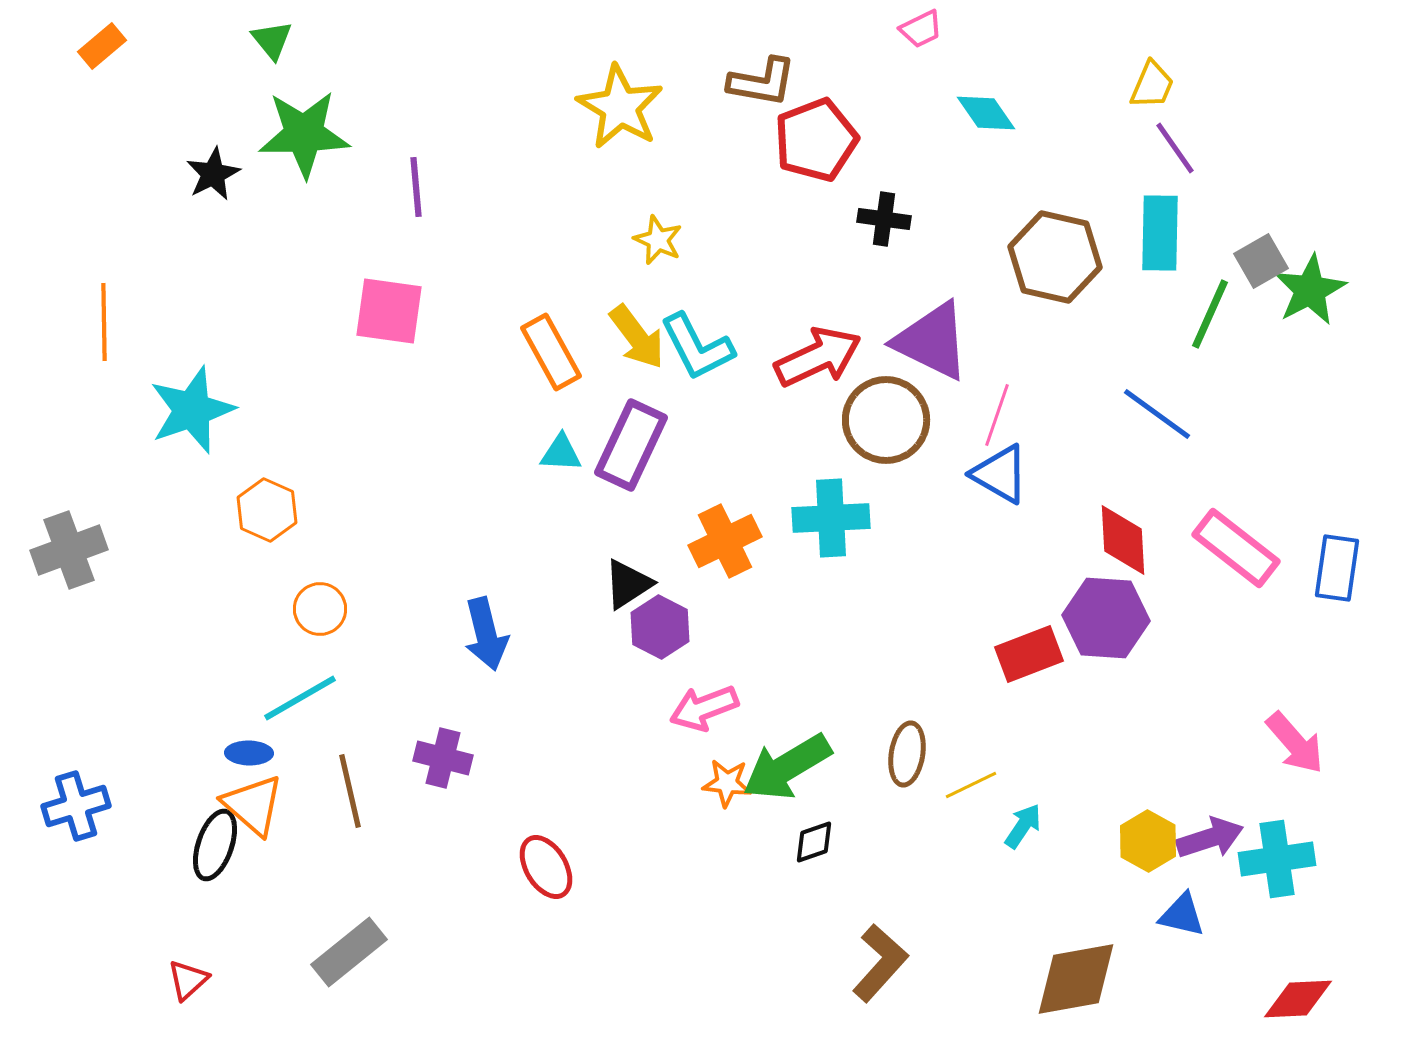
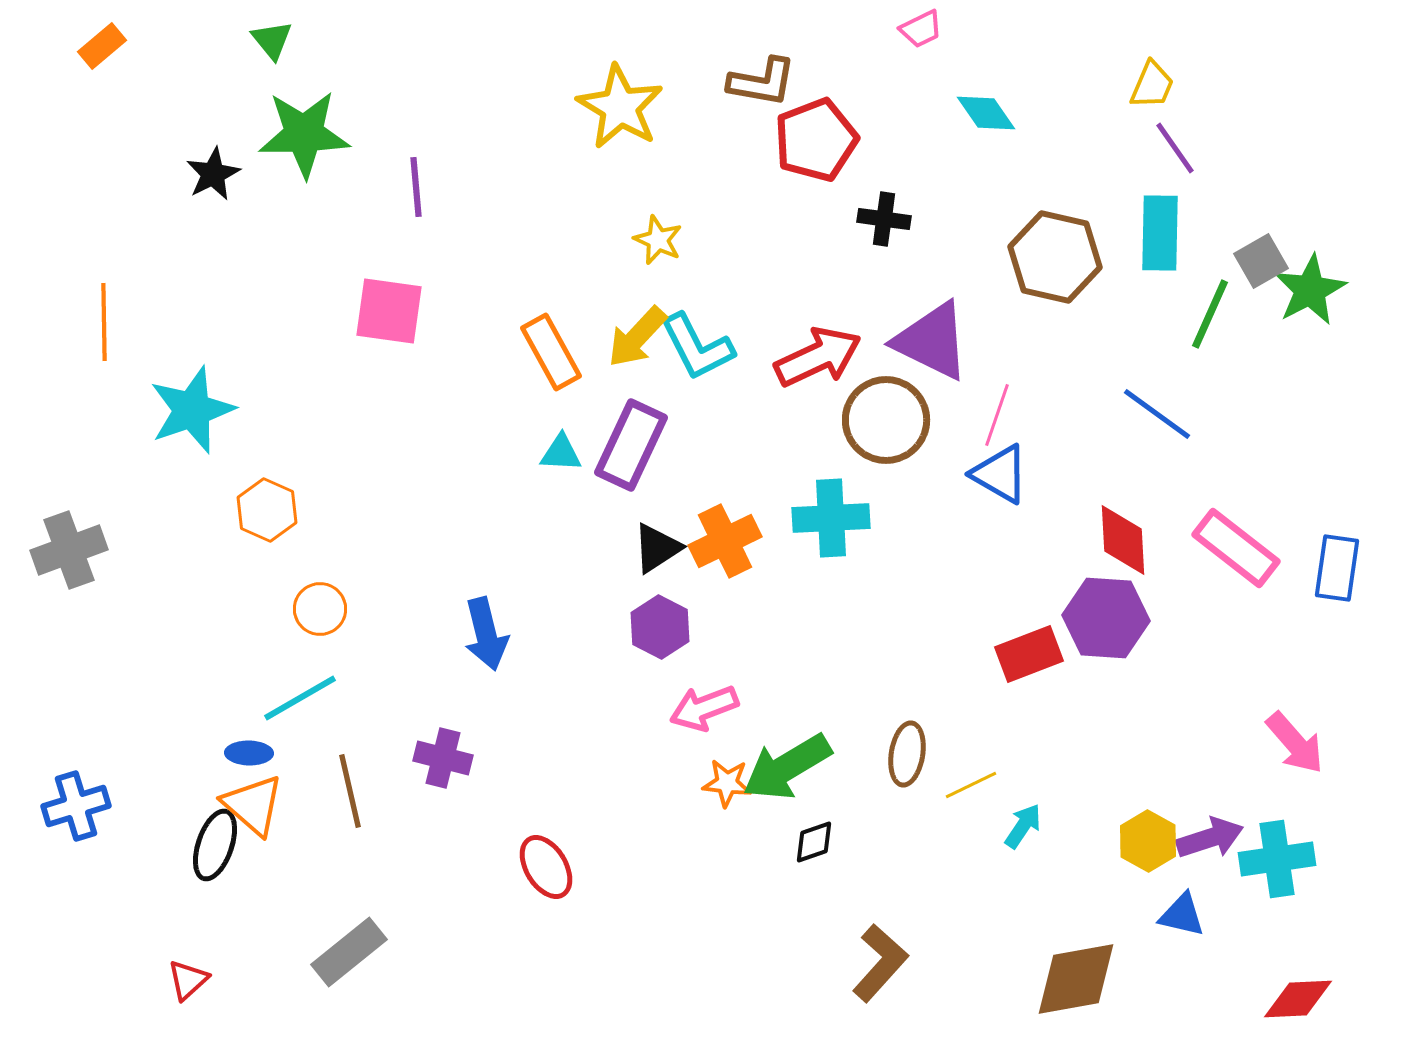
yellow arrow at (637, 337): rotated 80 degrees clockwise
black triangle at (628, 584): moved 29 px right, 36 px up
